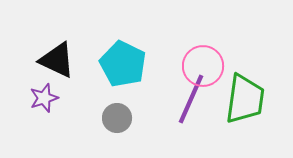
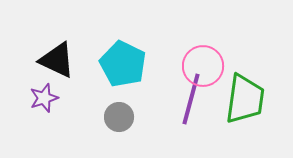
purple line: rotated 9 degrees counterclockwise
gray circle: moved 2 px right, 1 px up
